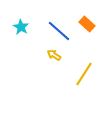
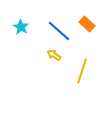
yellow line: moved 2 px left, 3 px up; rotated 15 degrees counterclockwise
